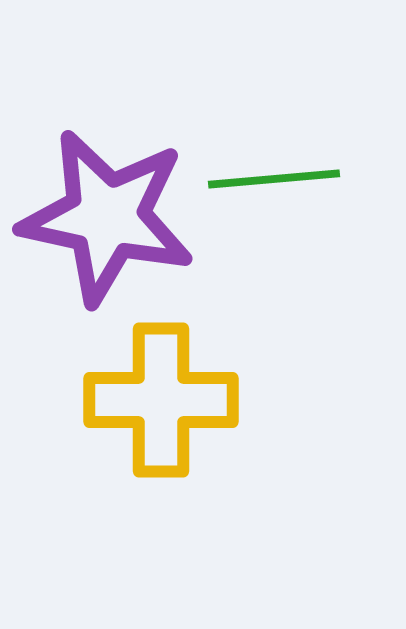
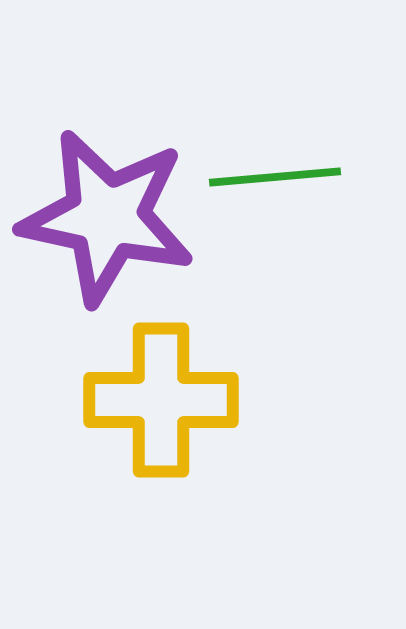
green line: moved 1 px right, 2 px up
